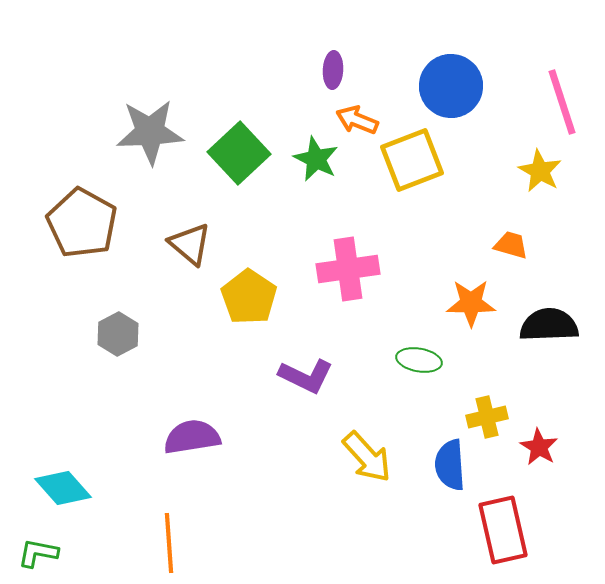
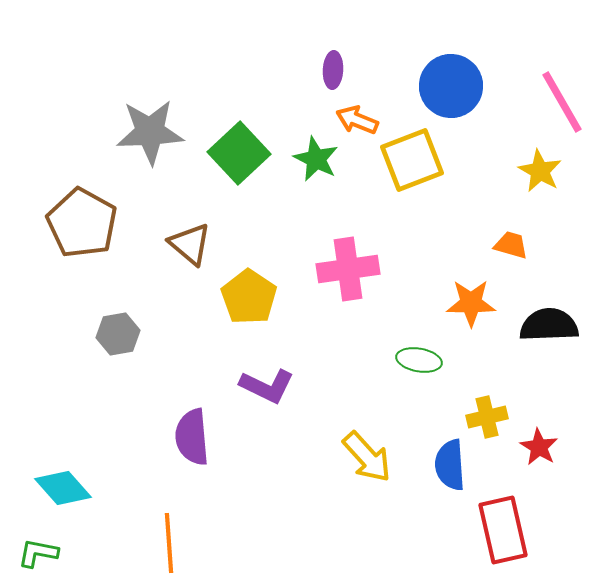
pink line: rotated 12 degrees counterclockwise
gray hexagon: rotated 18 degrees clockwise
purple L-shape: moved 39 px left, 10 px down
purple semicircle: rotated 86 degrees counterclockwise
